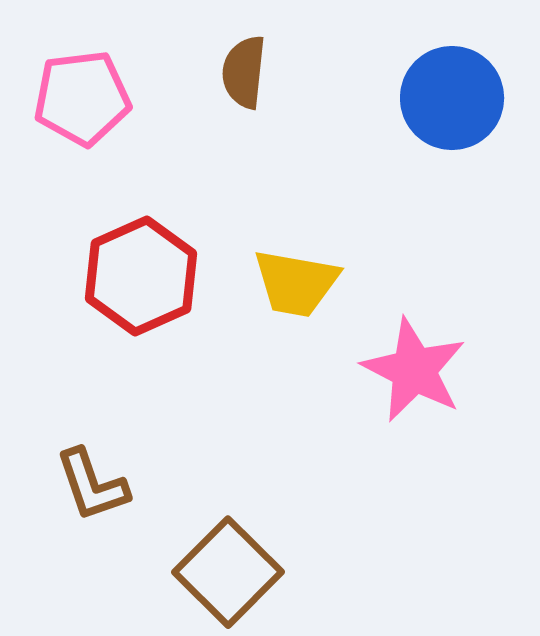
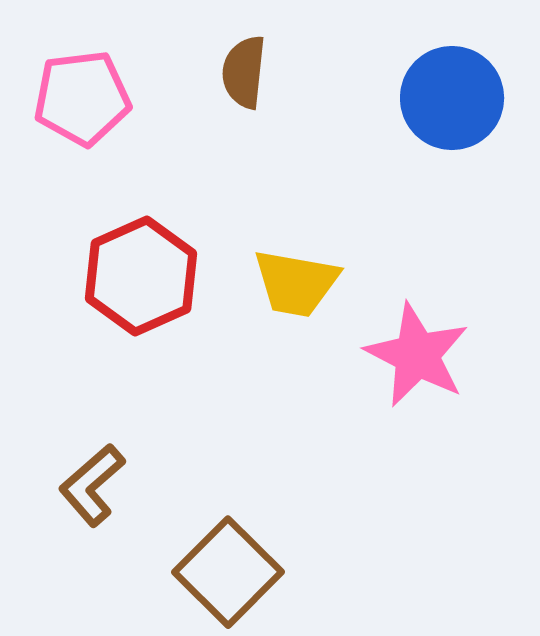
pink star: moved 3 px right, 15 px up
brown L-shape: rotated 68 degrees clockwise
